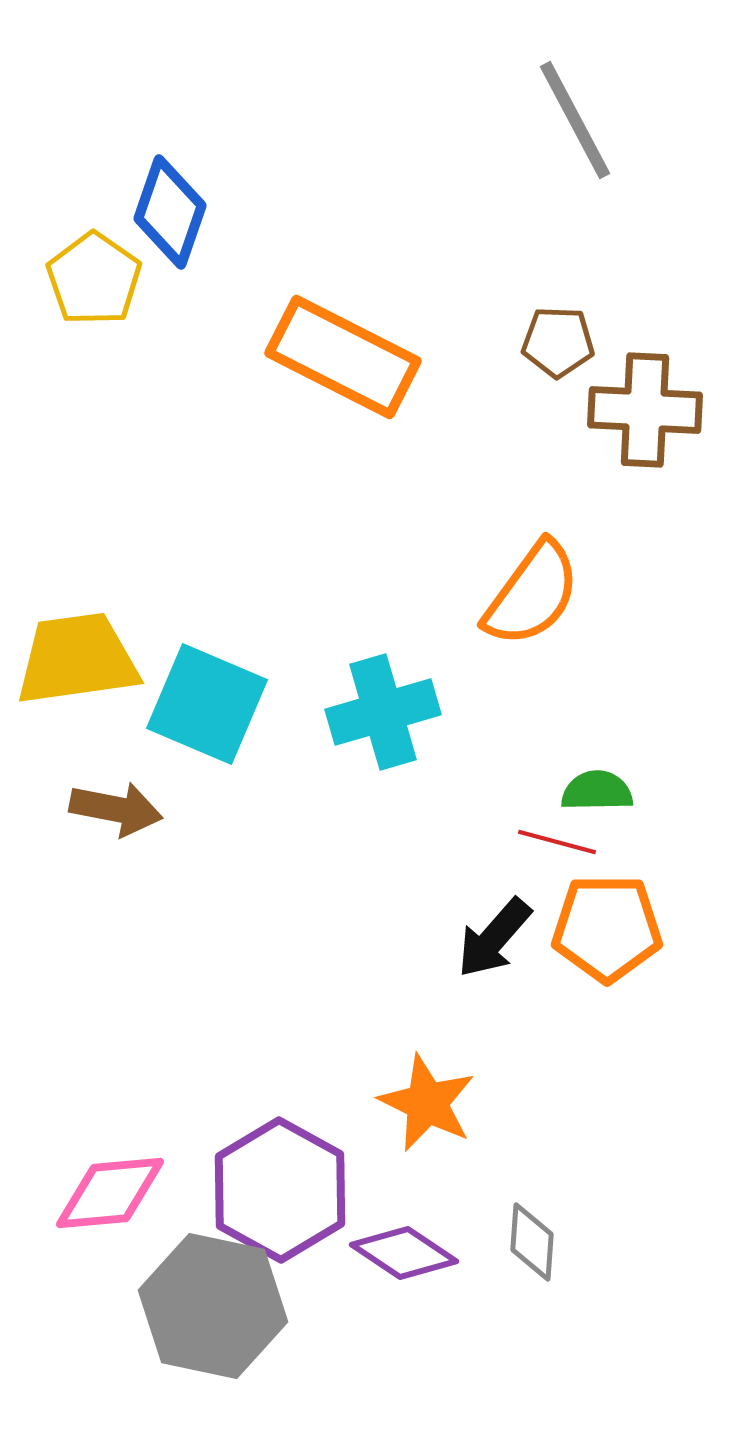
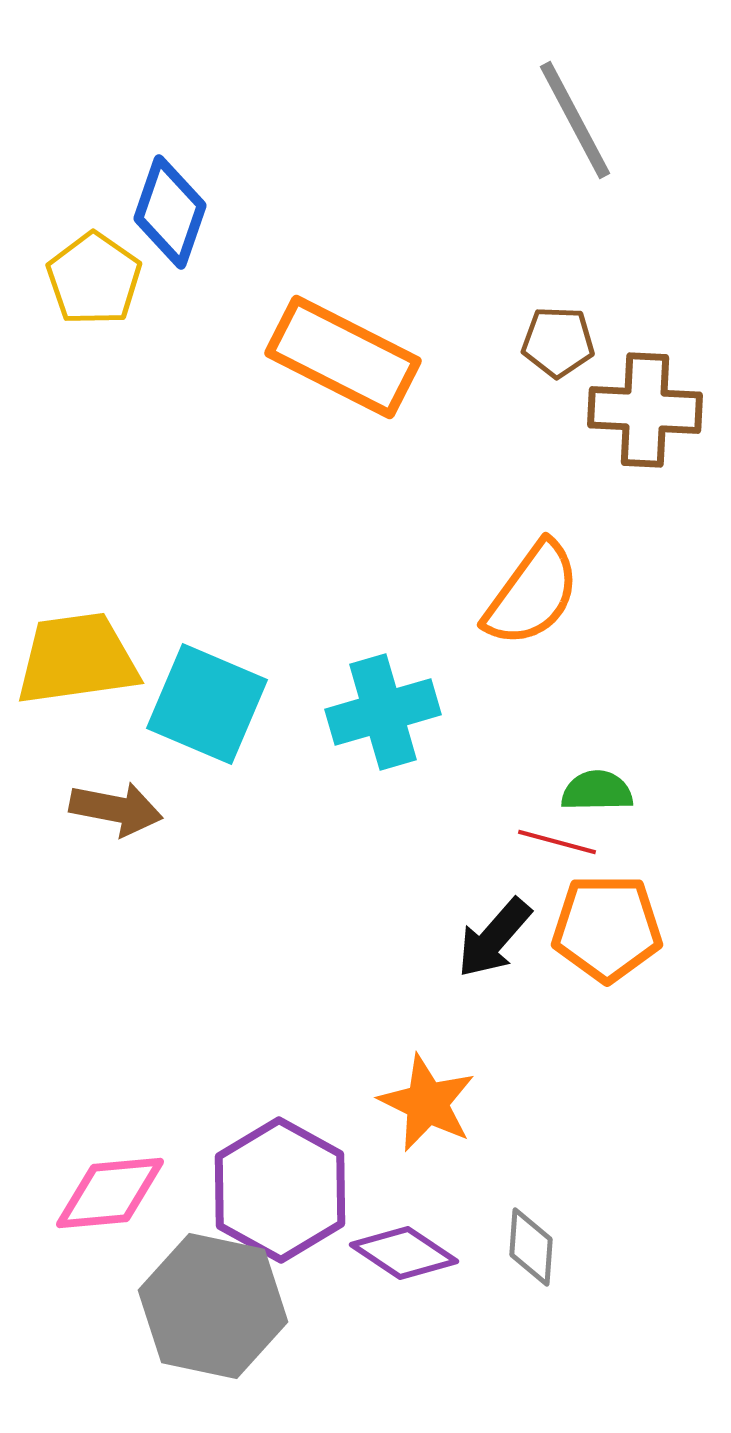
gray diamond: moved 1 px left, 5 px down
